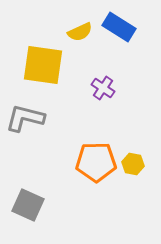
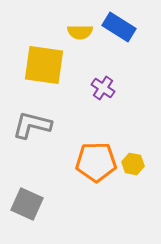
yellow semicircle: rotated 25 degrees clockwise
yellow square: moved 1 px right
gray L-shape: moved 7 px right, 7 px down
gray square: moved 1 px left, 1 px up
